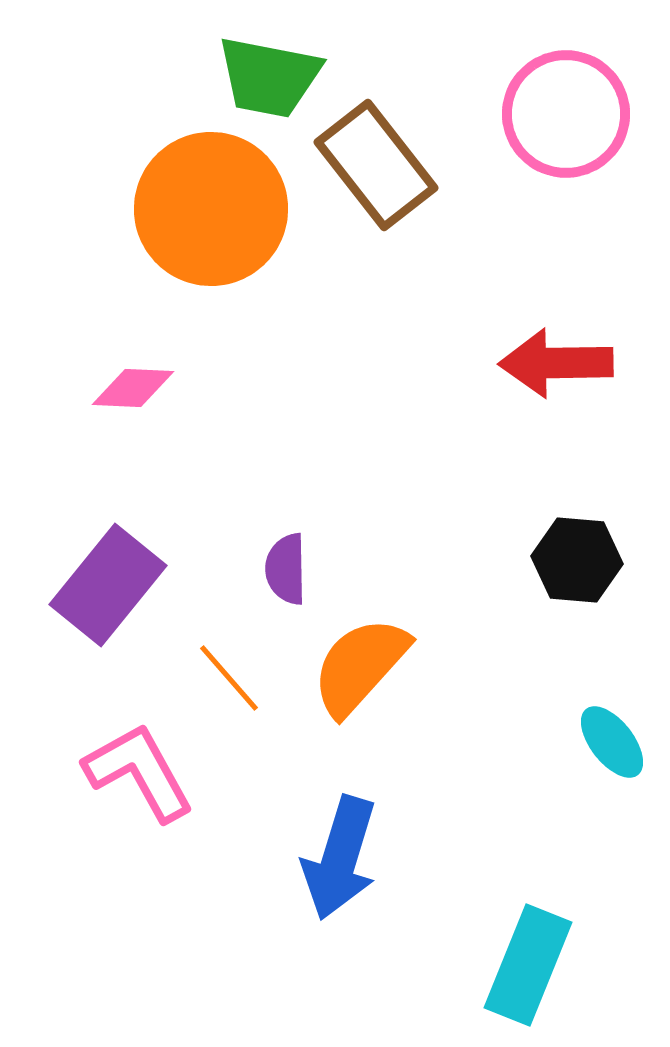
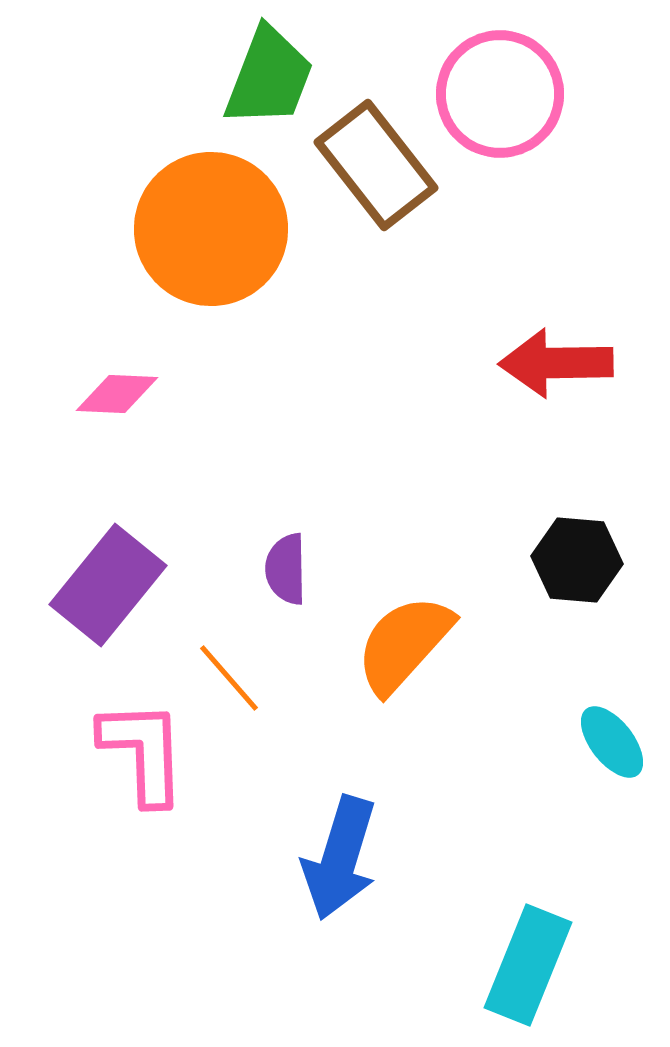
green trapezoid: rotated 80 degrees counterclockwise
pink circle: moved 66 px left, 20 px up
orange circle: moved 20 px down
pink diamond: moved 16 px left, 6 px down
orange semicircle: moved 44 px right, 22 px up
pink L-shape: moved 4 px right, 20 px up; rotated 27 degrees clockwise
